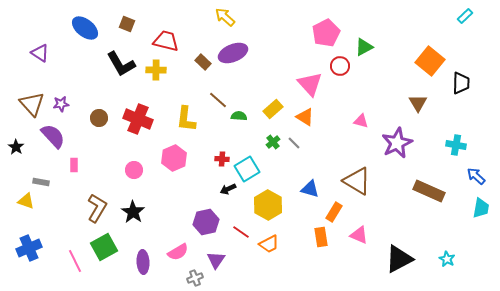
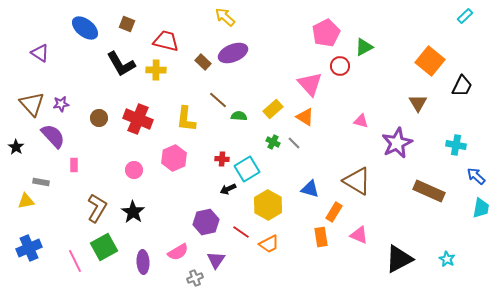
black trapezoid at (461, 83): moved 1 px right, 3 px down; rotated 25 degrees clockwise
green cross at (273, 142): rotated 24 degrees counterclockwise
yellow triangle at (26, 201): rotated 30 degrees counterclockwise
